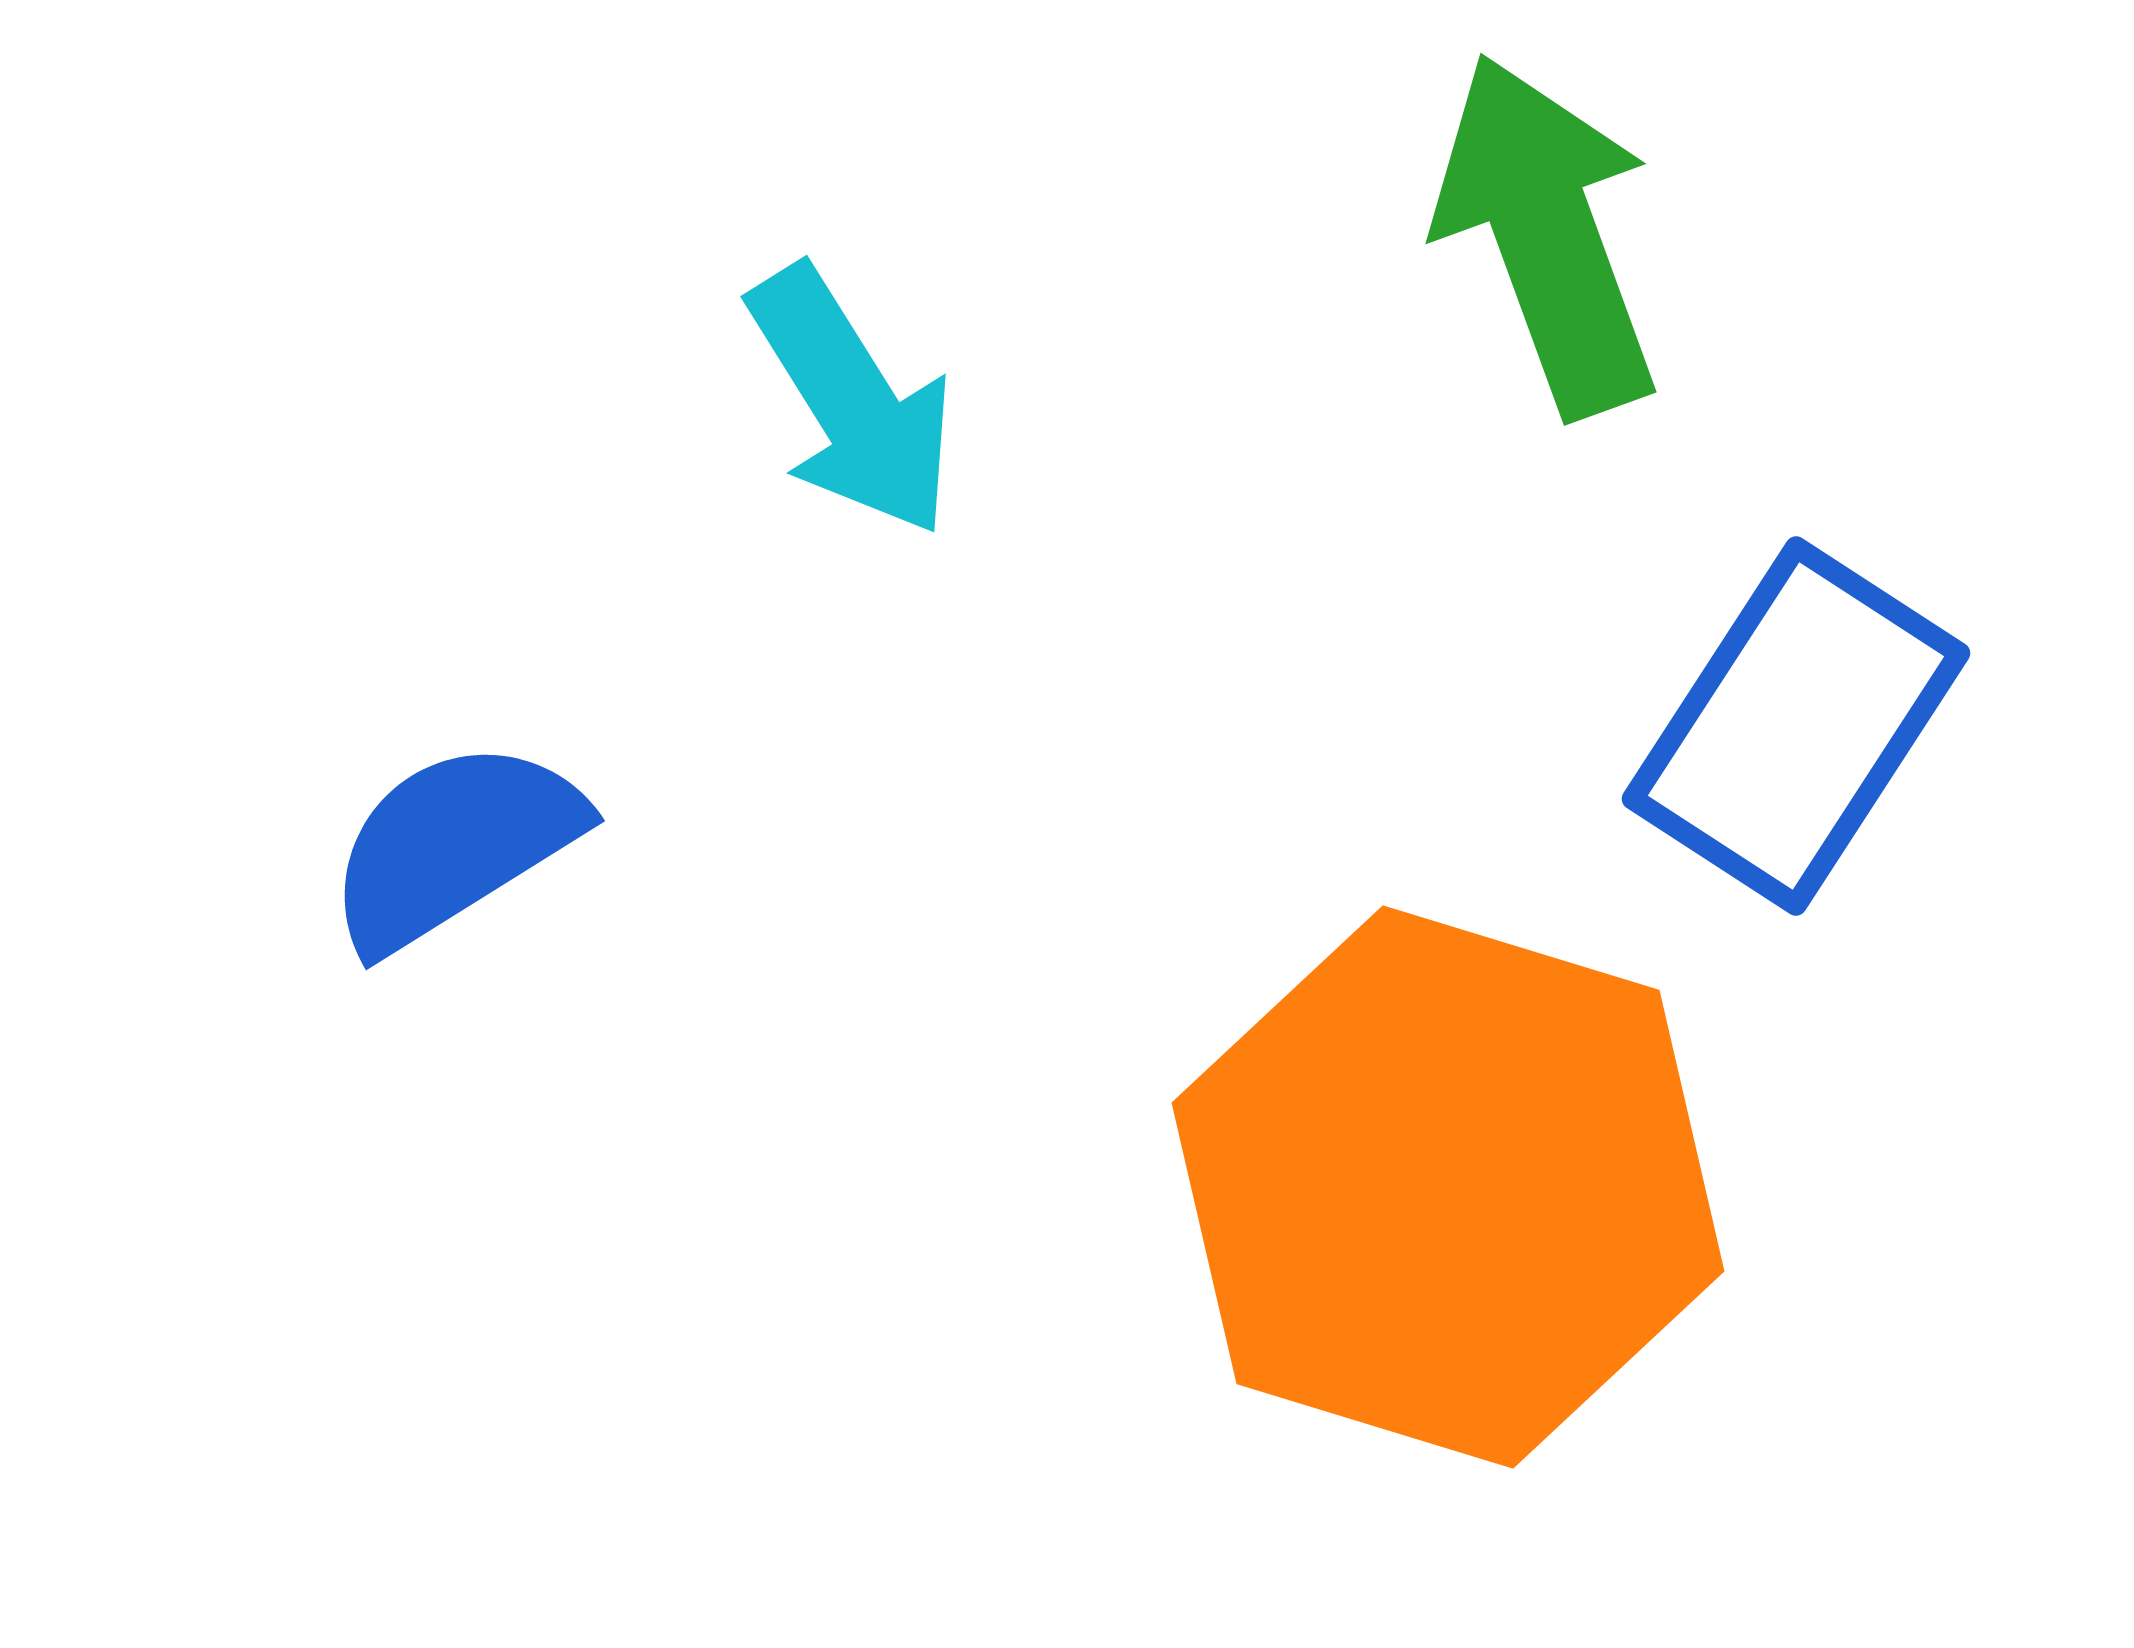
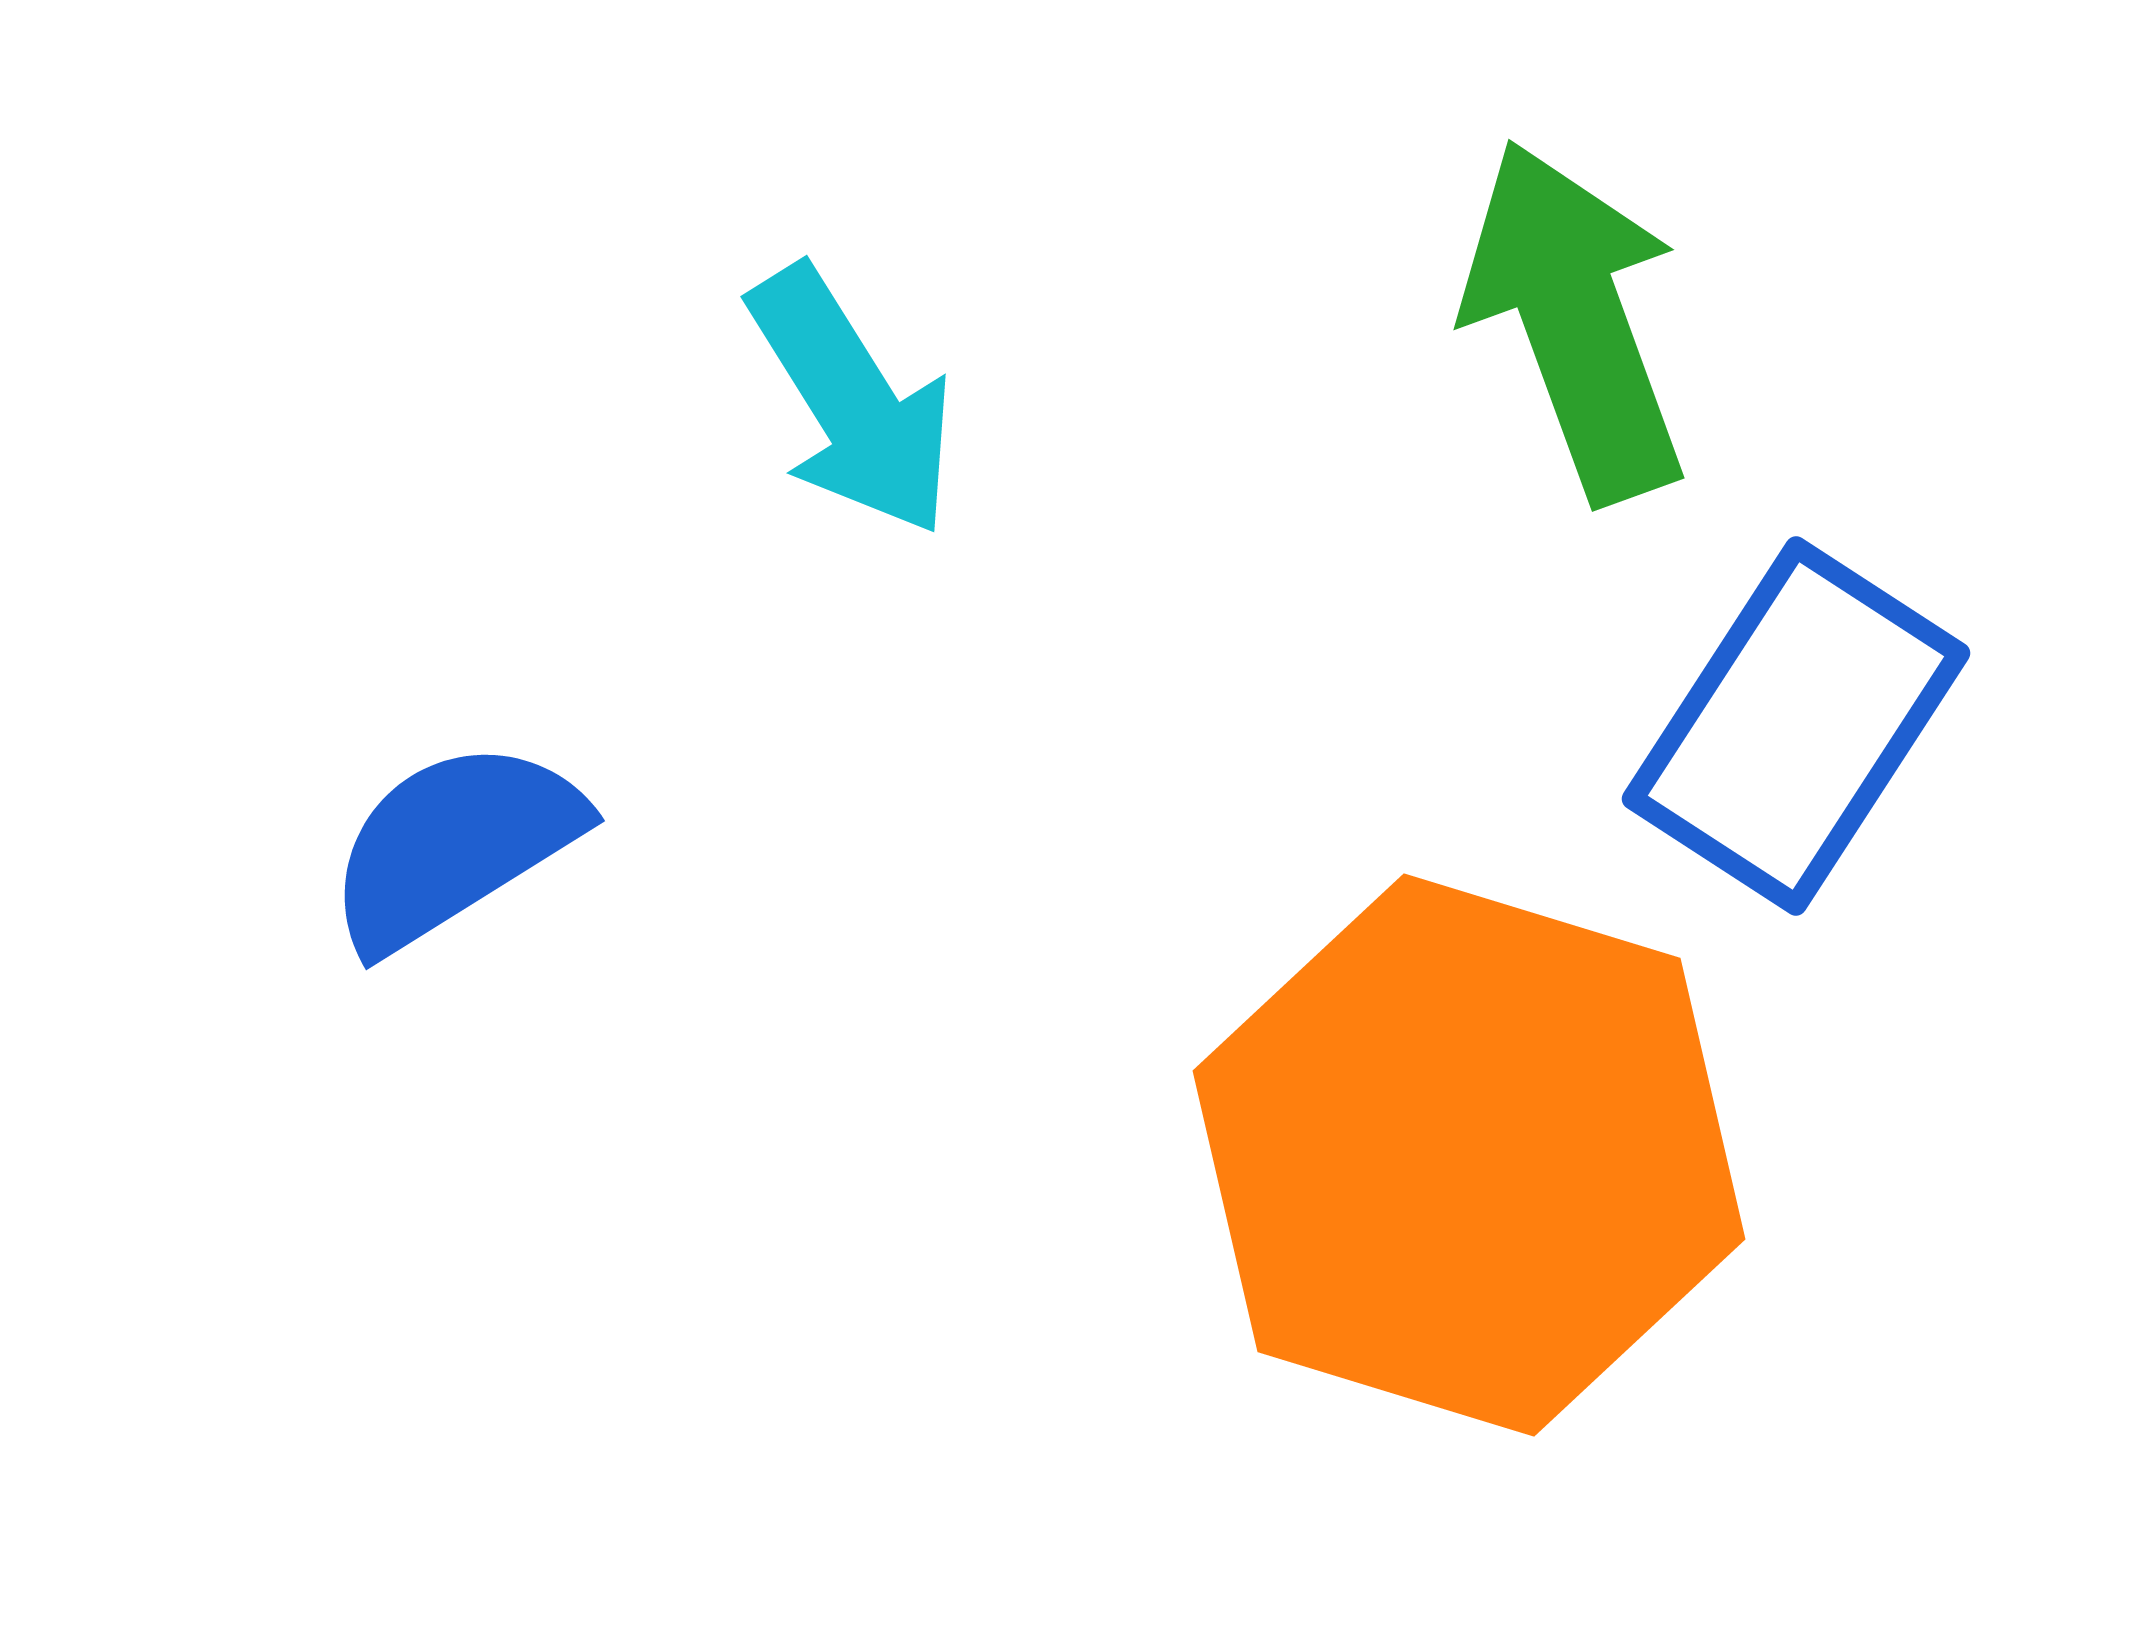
green arrow: moved 28 px right, 86 px down
orange hexagon: moved 21 px right, 32 px up
